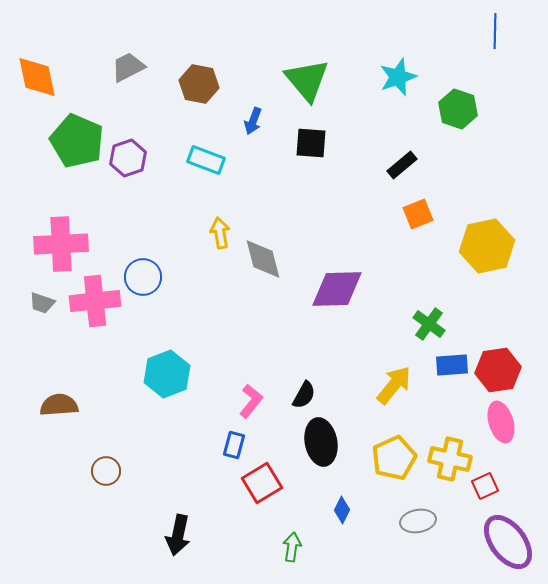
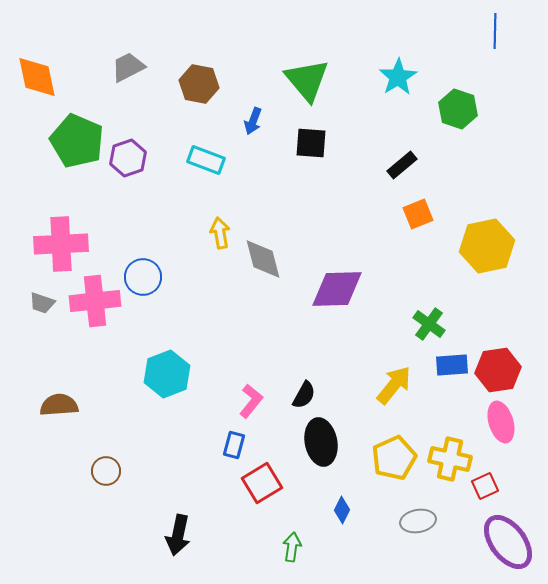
cyan star at (398, 77): rotated 12 degrees counterclockwise
